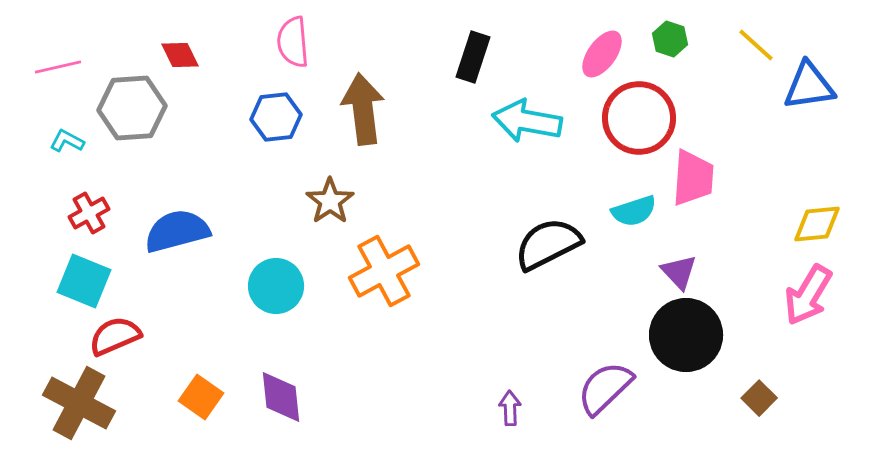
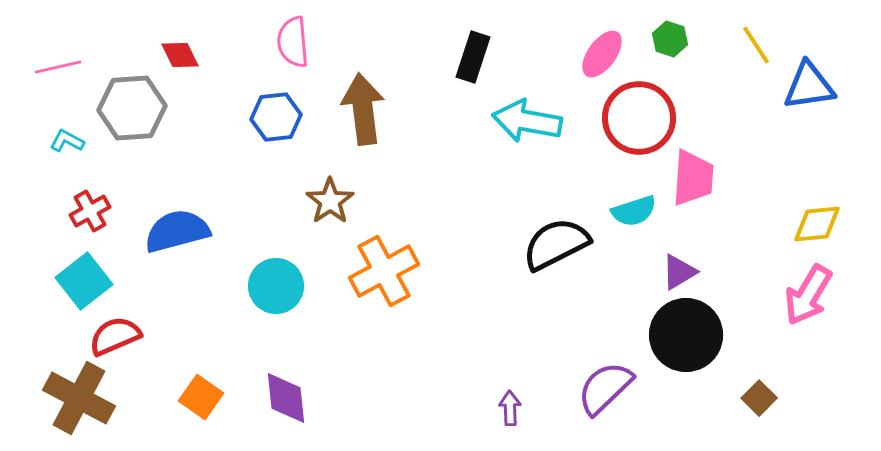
yellow line: rotated 15 degrees clockwise
red cross: moved 1 px right, 2 px up
black semicircle: moved 8 px right
purple triangle: rotated 42 degrees clockwise
cyan square: rotated 30 degrees clockwise
purple diamond: moved 5 px right, 1 px down
brown cross: moved 5 px up
